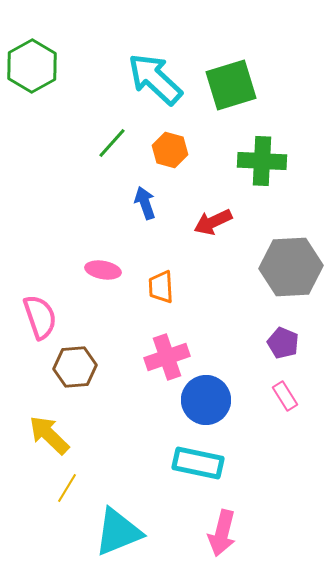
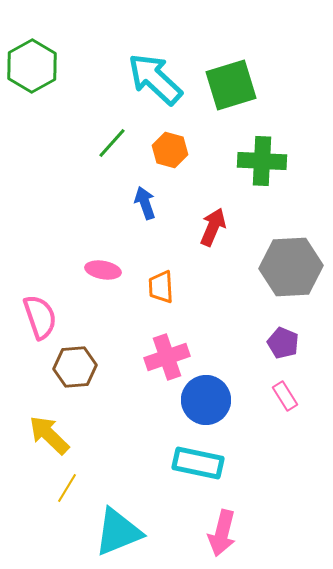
red arrow: moved 5 px down; rotated 138 degrees clockwise
